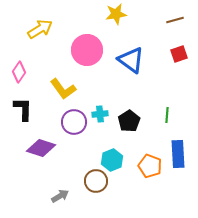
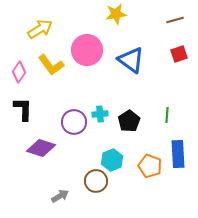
yellow L-shape: moved 12 px left, 24 px up
